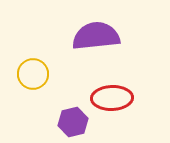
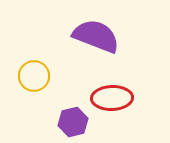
purple semicircle: rotated 27 degrees clockwise
yellow circle: moved 1 px right, 2 px down
